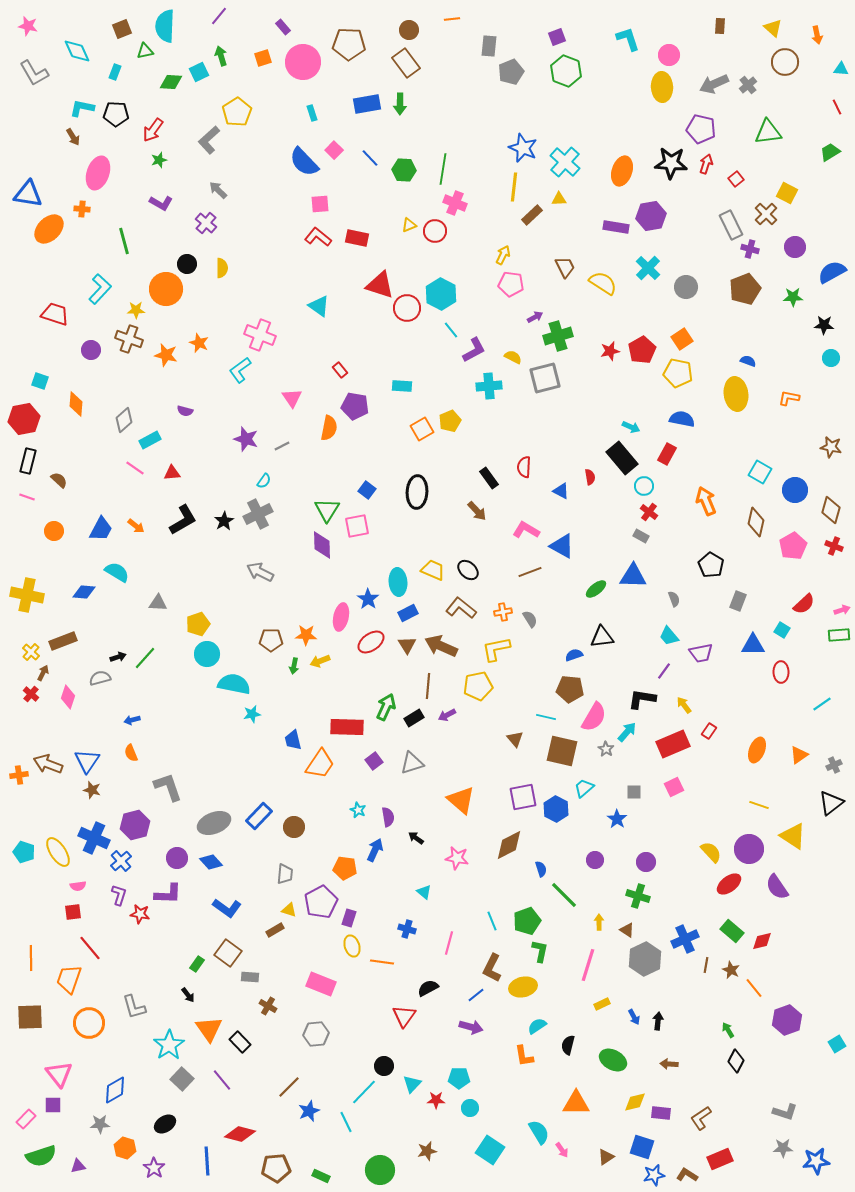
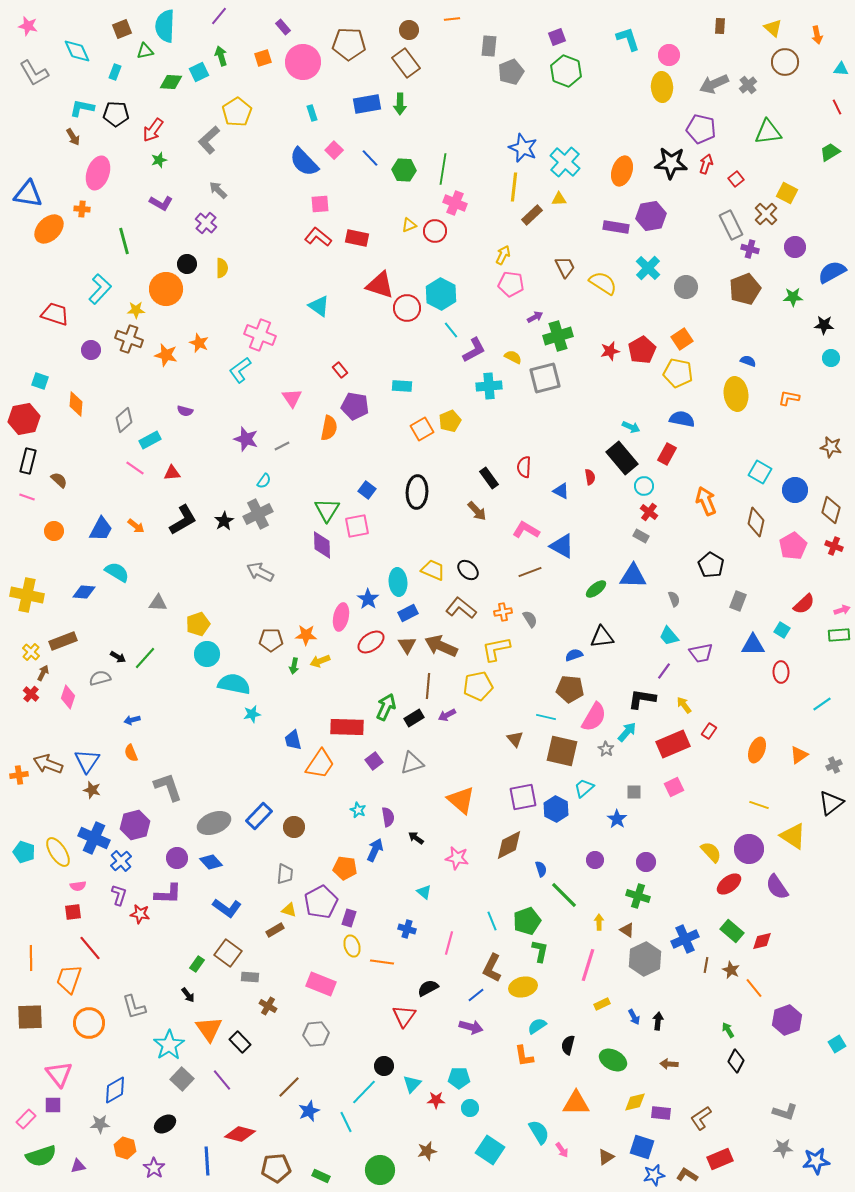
black arrow at (118, 657): rotated 49 degrees clockwise
